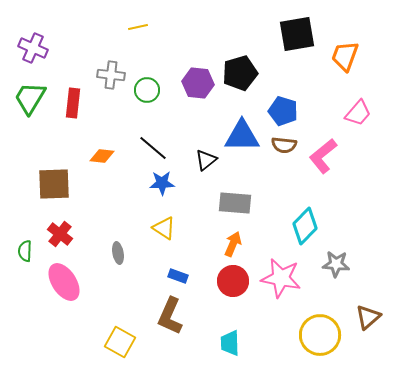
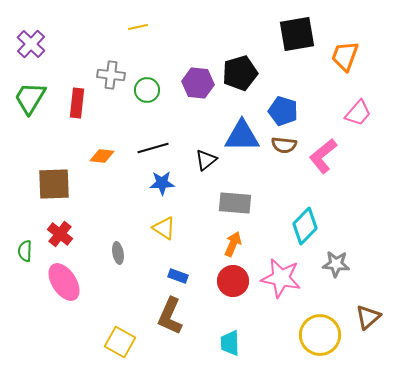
purple cross: moved 2 px left, 4 px up; rotated 20 degrees clockwise
red rectangle: moved 4 px right
black line: rotated 56 degrees counterclockwise
